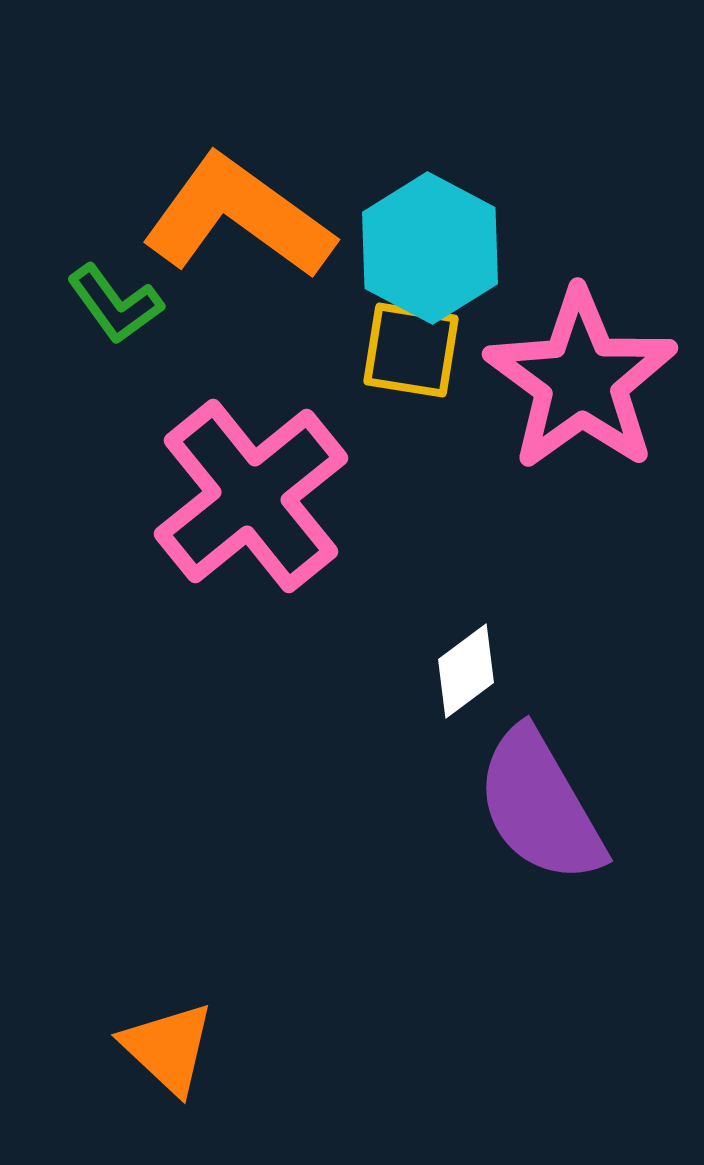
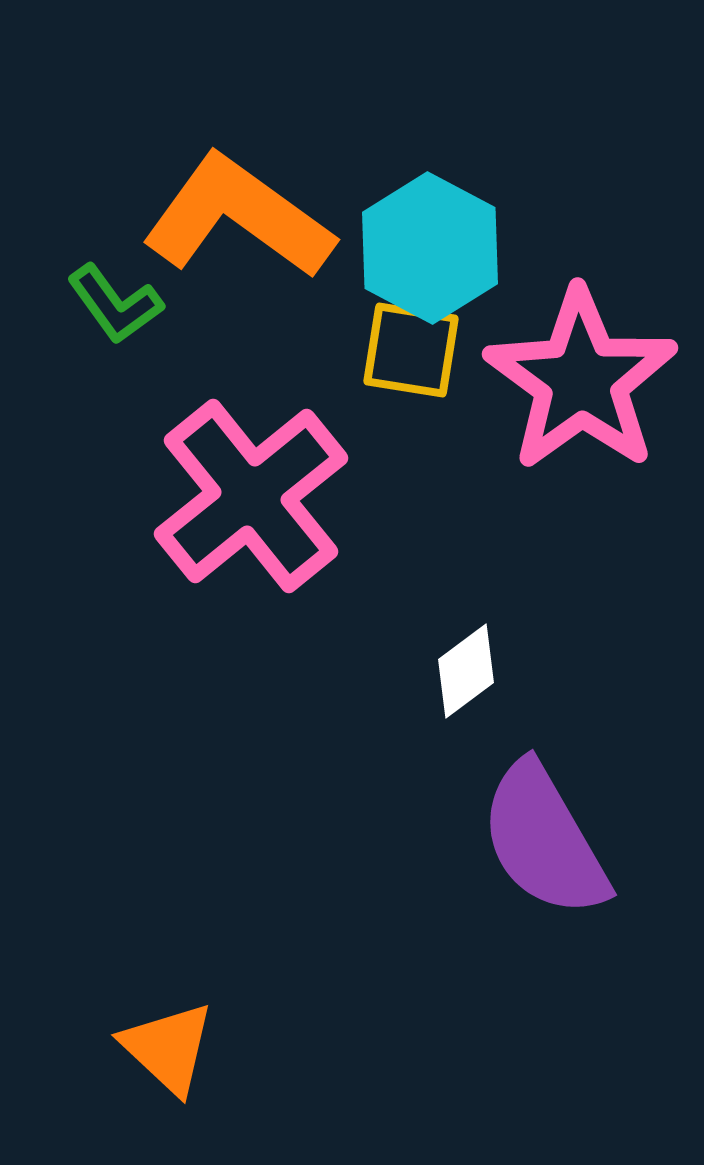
purple semicircle: moved 4 px right, 34 px down
